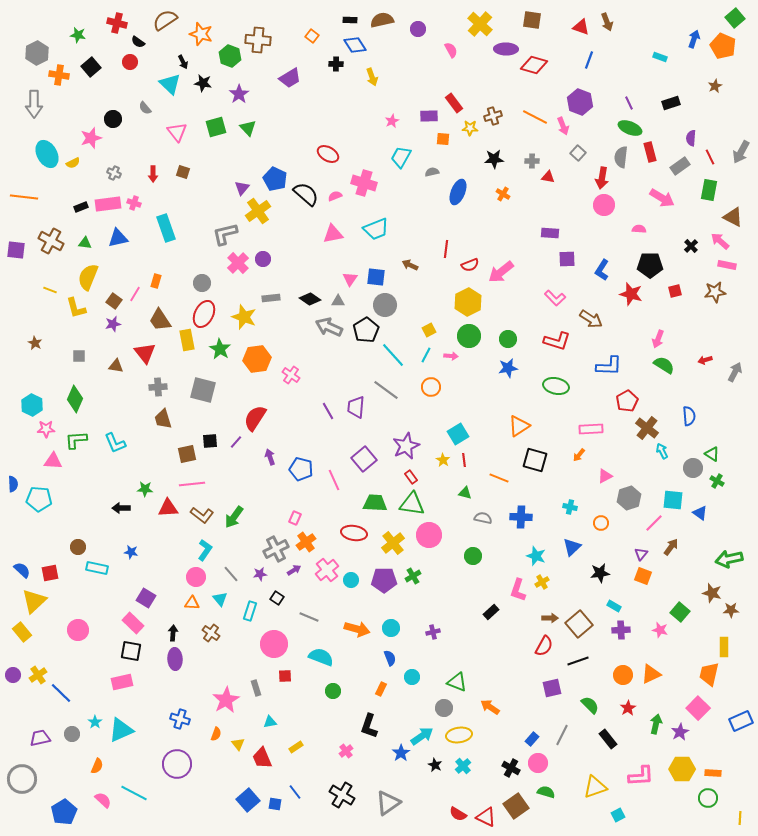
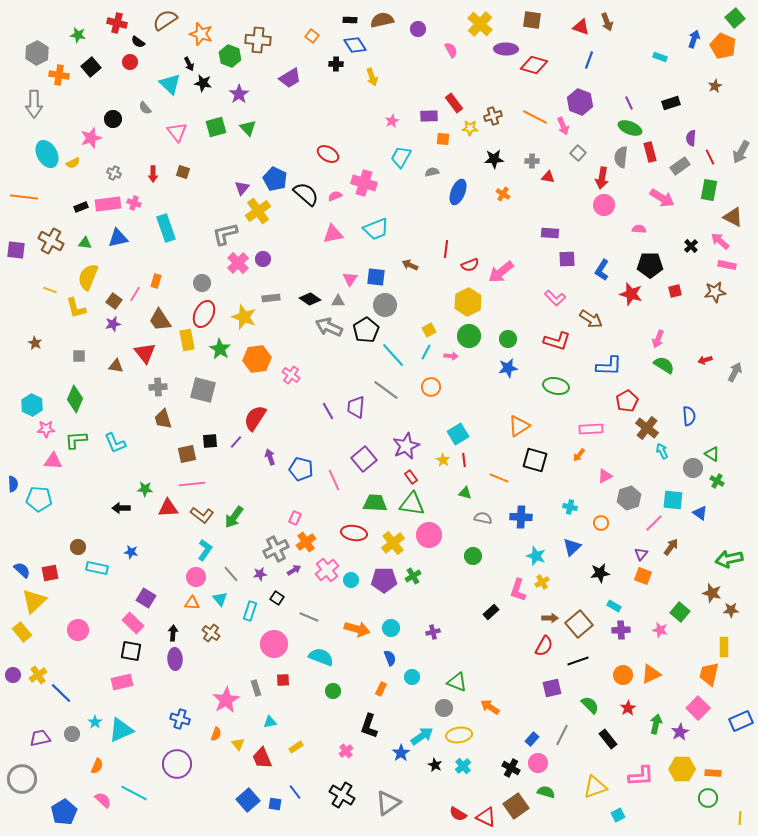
black arrow at (183, 62): moved 6 px right, 2 px down
cyan line at (426, 355): moved 3 px up
red square at (285, 676): moved 2 px left, 4 px down
